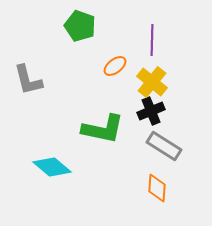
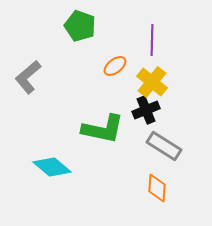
gray L-shape: moved 3 px up; rotated 64 degrees clockwise
black cross: moved 5 px left, 1 px up
